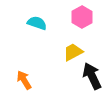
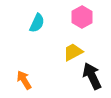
cyan semicircle: rotated 96 degrees clockwise
